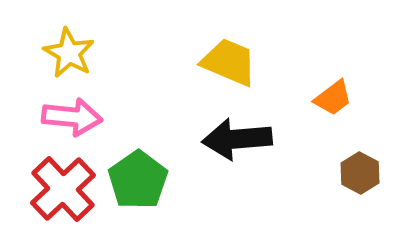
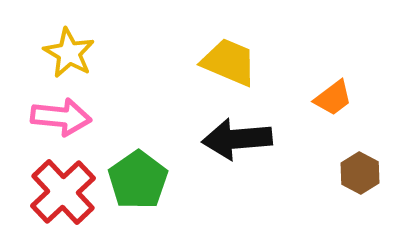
pink arrow: moved 11 px left
red cross: moved 3 px down
